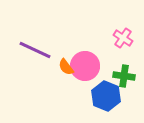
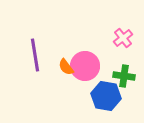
pink cross: rotated 18 degrees clockwise
purple line: moved 5 px down; rotated 56 degrees clockwise
blue hexagon: rotated 12 degrees counterclockwise
